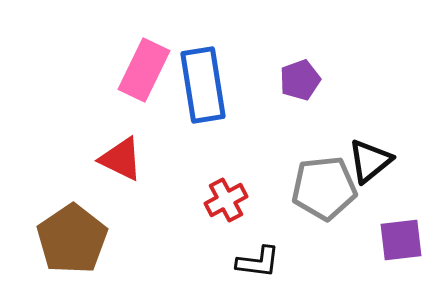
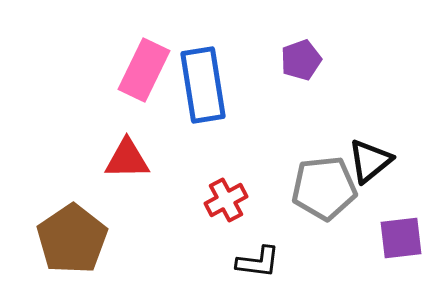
purple pentagon: moved 1 px right, 20 px up
red triangle: moved 6 px right; rotated 27 degrees counterclockwise
purple square: moved 2 px up
